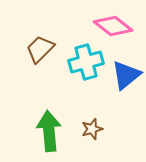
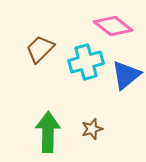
green arrow: moved 1 px left, 1 px down; rotated 6 degrees clockwise
